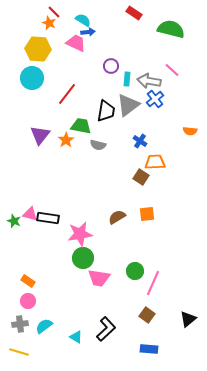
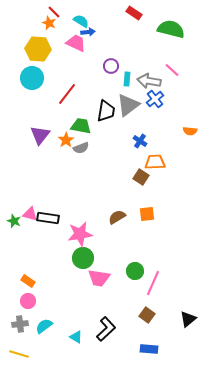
cyan semicircle at (83, 20): moved 2 px left, 1 px down
gray semicircle at (98, 145): moved 17 px left, 3 px down; rotated 35 degrees counterclockwise
yellow line at (19, 352): moved 2 px down
